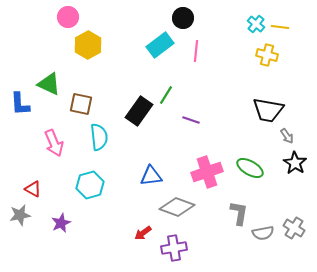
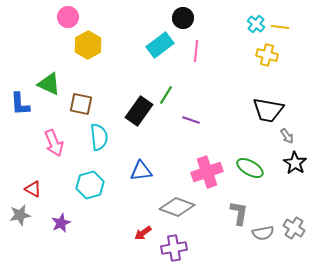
blue triangle: moved 10 px left, 5 px up
